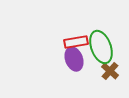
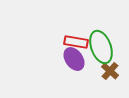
red rectangle: rotated 20 degrees clockwise
purple ellipse: rotated 15 degrees counterclockwise
